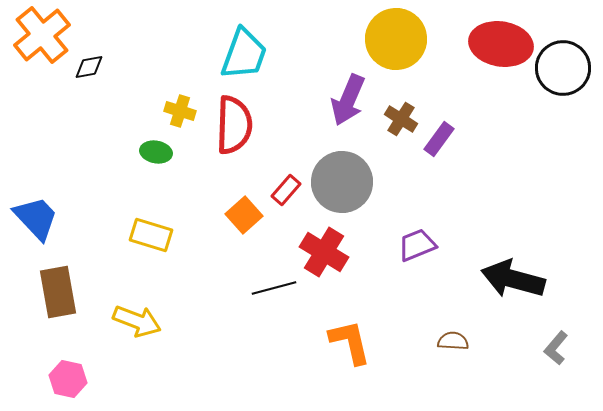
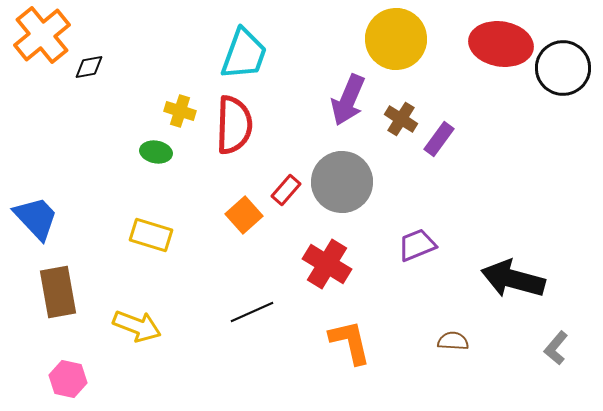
red cross: moved 3 px right, 12 px down
black line: moved 22 px left, 24 px down; rotated 9 degrees counterclockwise
yellow arrow: moved 5 px down
